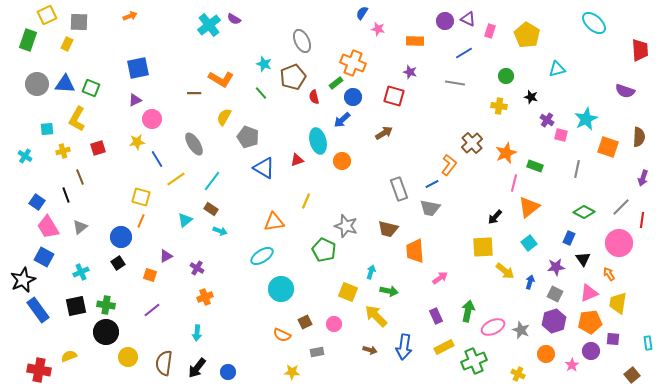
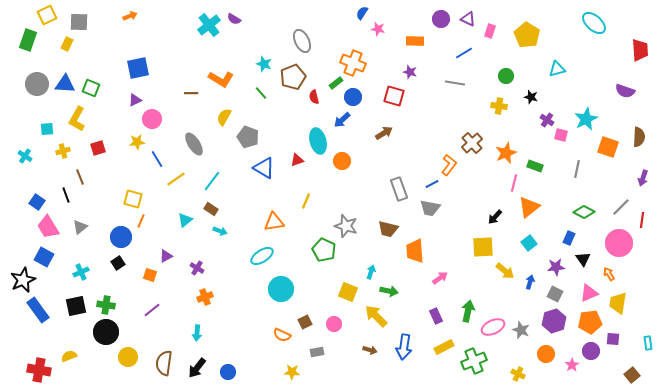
purple circle at (445, 21): moved 4 px left, 2 px up
brown line at (194, 93): moved 3 px left
yellow square at (141, 197): moved 8 px left, 2 px down
